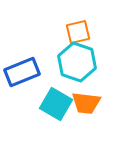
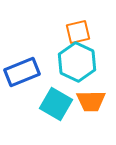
cyan hexagon: rotated 6 degrees clockwise
orange trapezoid: moved 5 px right, 2 px up; rotated 8 degrees counterclockwise
